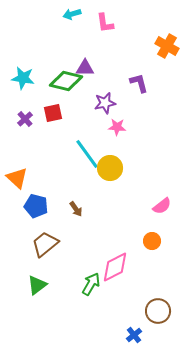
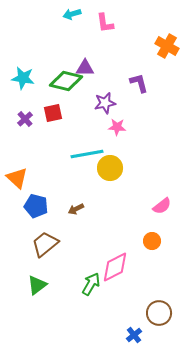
cyan line: rotated 64 degrees counterclockwise
brown arrow: rotated 98 degrees clockwise
brown circle: moved 1 px right, 2 px down
